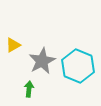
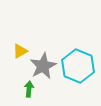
yellow triangle: moved 7 px right, 6 px down
gray star: moved 1 px right, 5 px down
